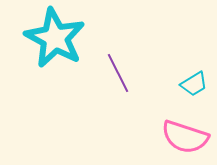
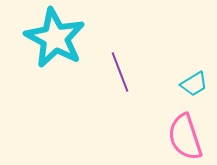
purple line: moved 2 px right, 1 px up; rotated 6 degrees clockwise
pink semicircle: rotated 54 degrees clockwise
